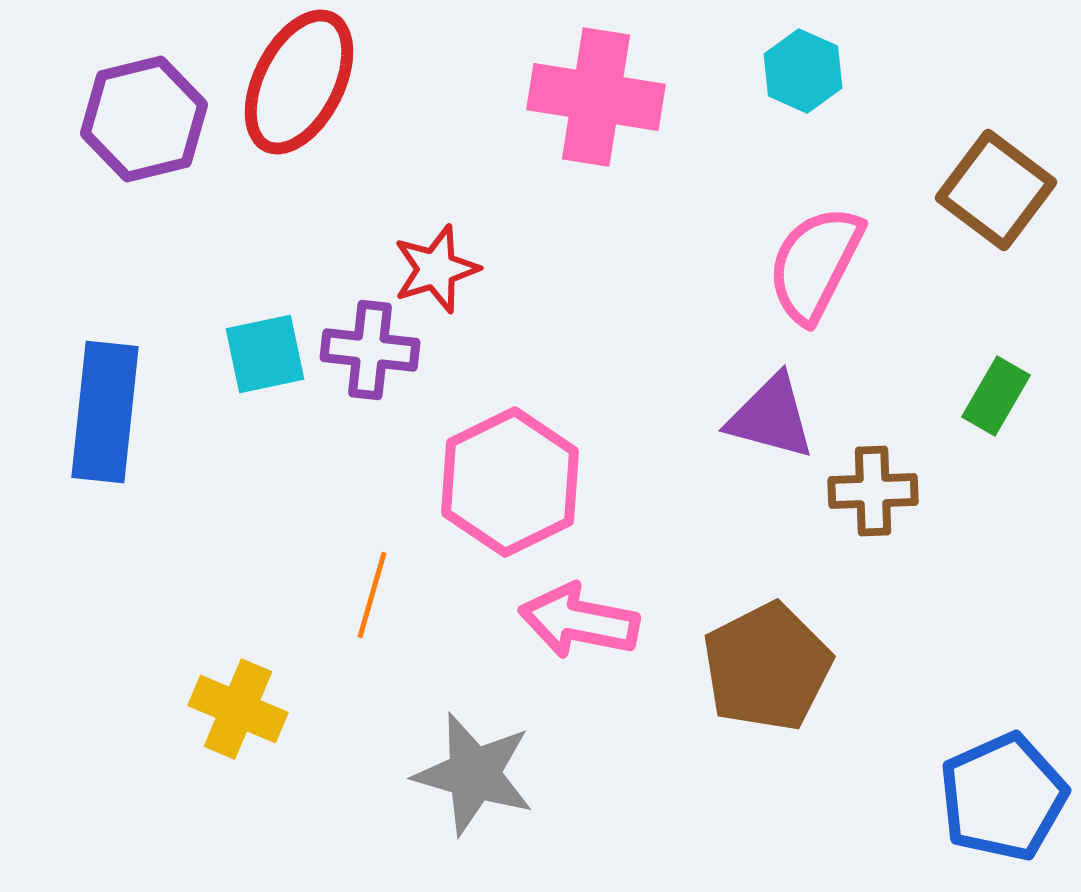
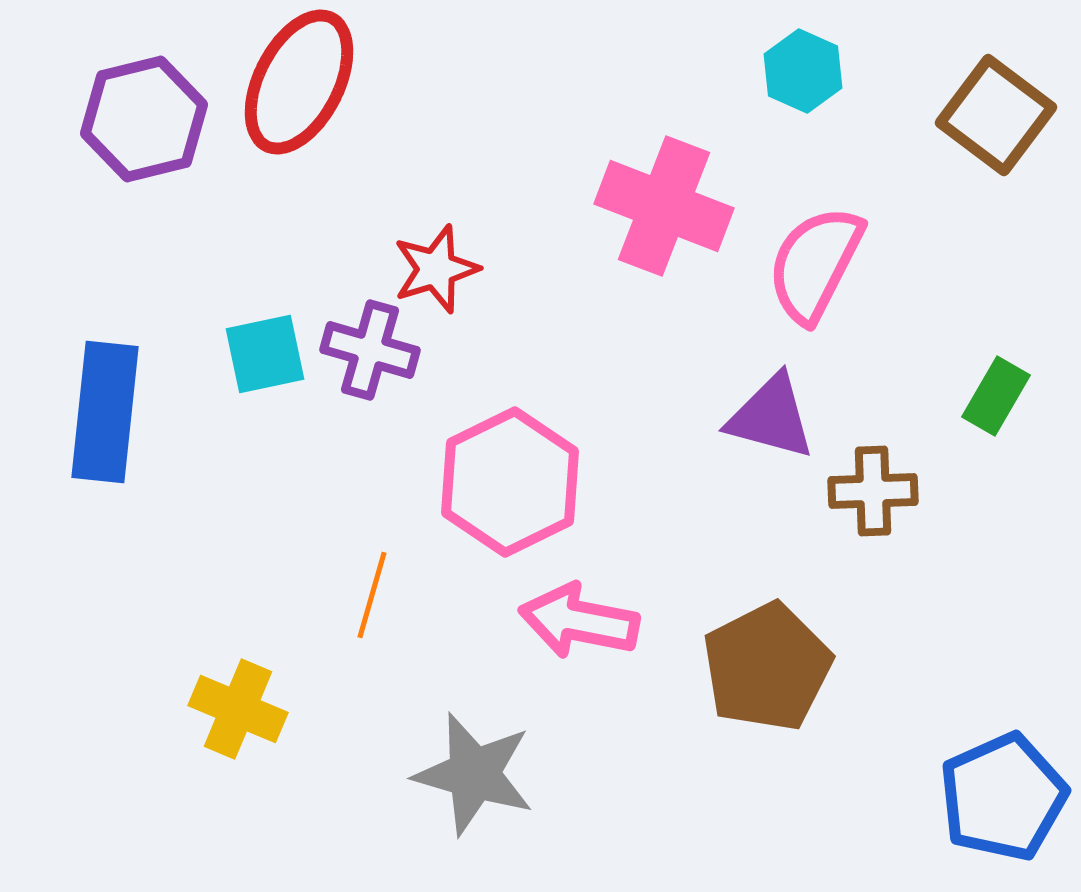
pink cross: moved 68 px right, 109 px down; rotated 12 degrees clockwise
brown square: moved 75 px up
purple cross: rotated 10 degrees clockwise
